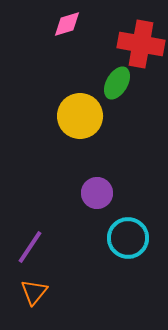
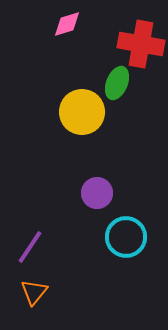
green ellipse: rotated 8 degrees counterclockwise
yellow circle: moved 2 px right, 4 px up
cyan circle: moved 2 px left, 1 px up
